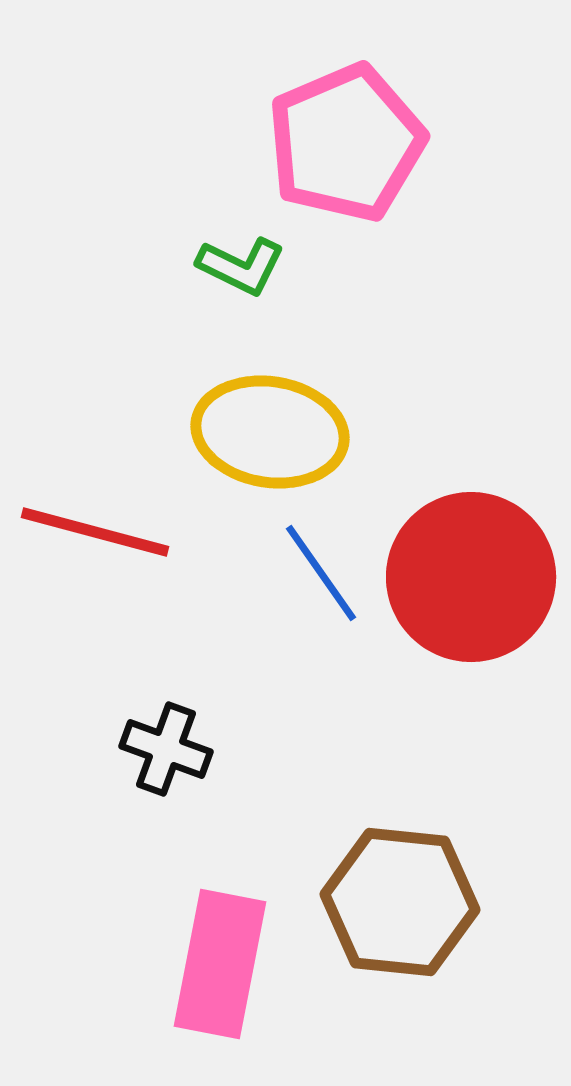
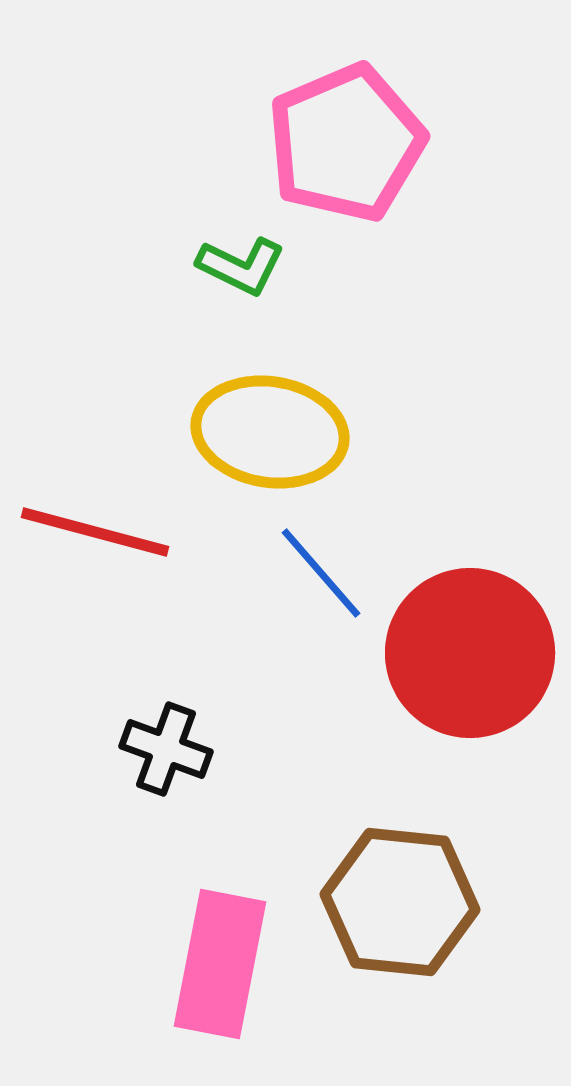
blue line: rotated 6 degrees counterclockwise
red circle: moved 1 px left, 76 px down
